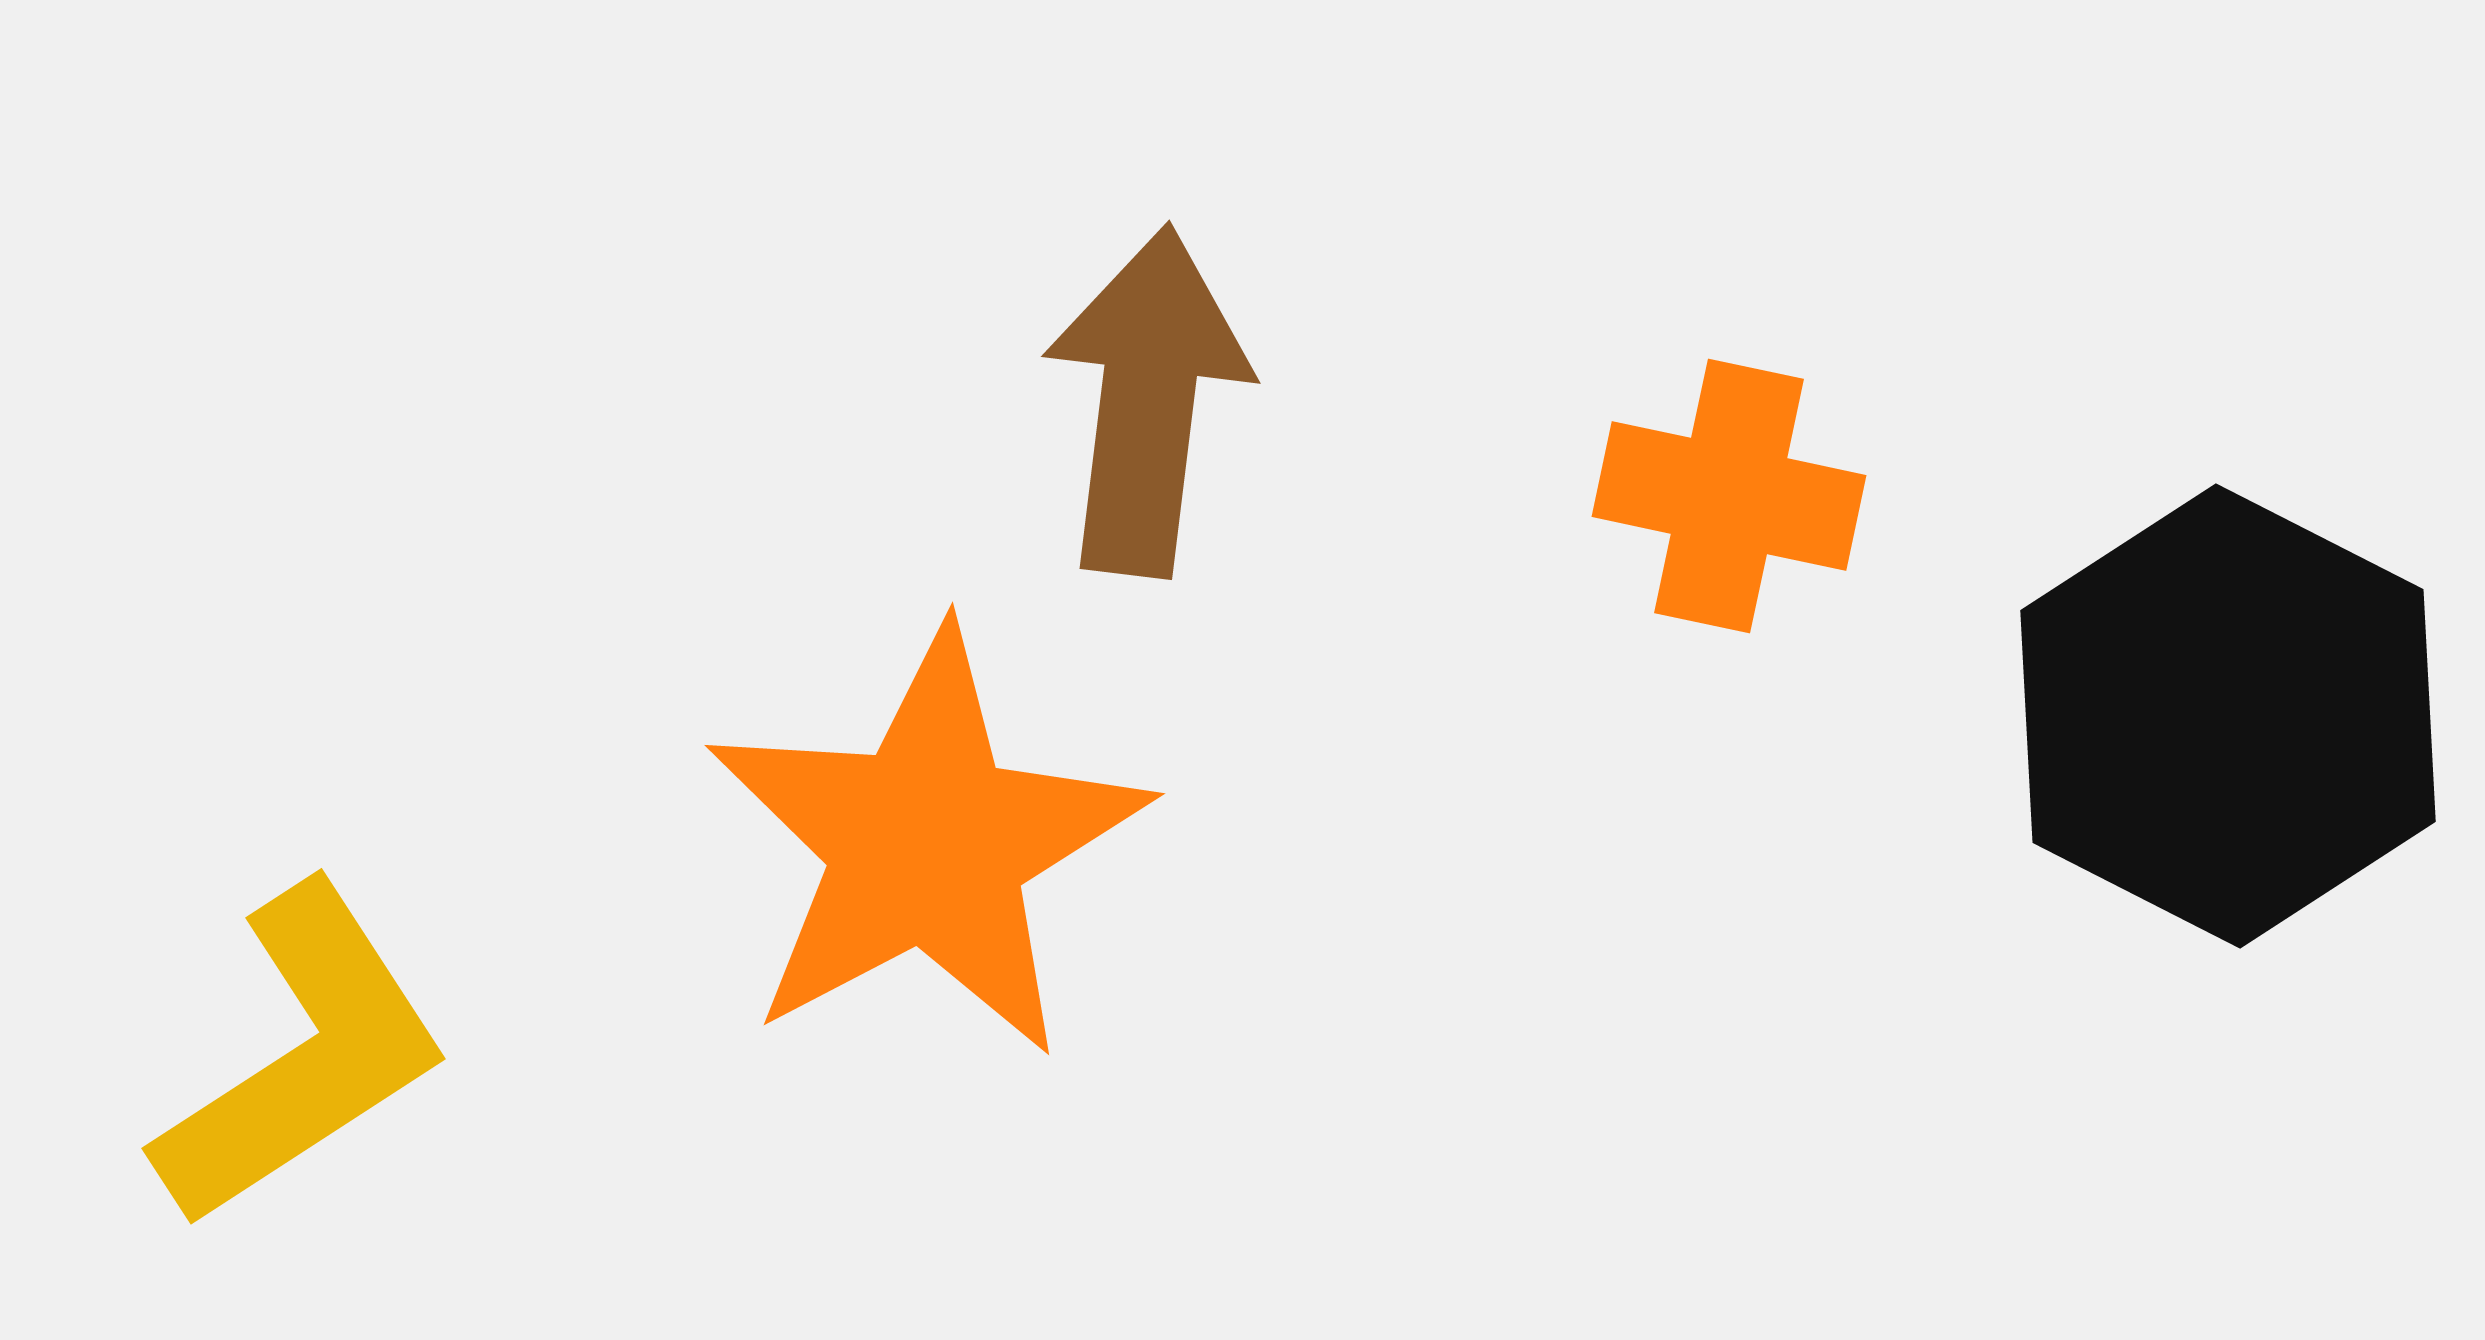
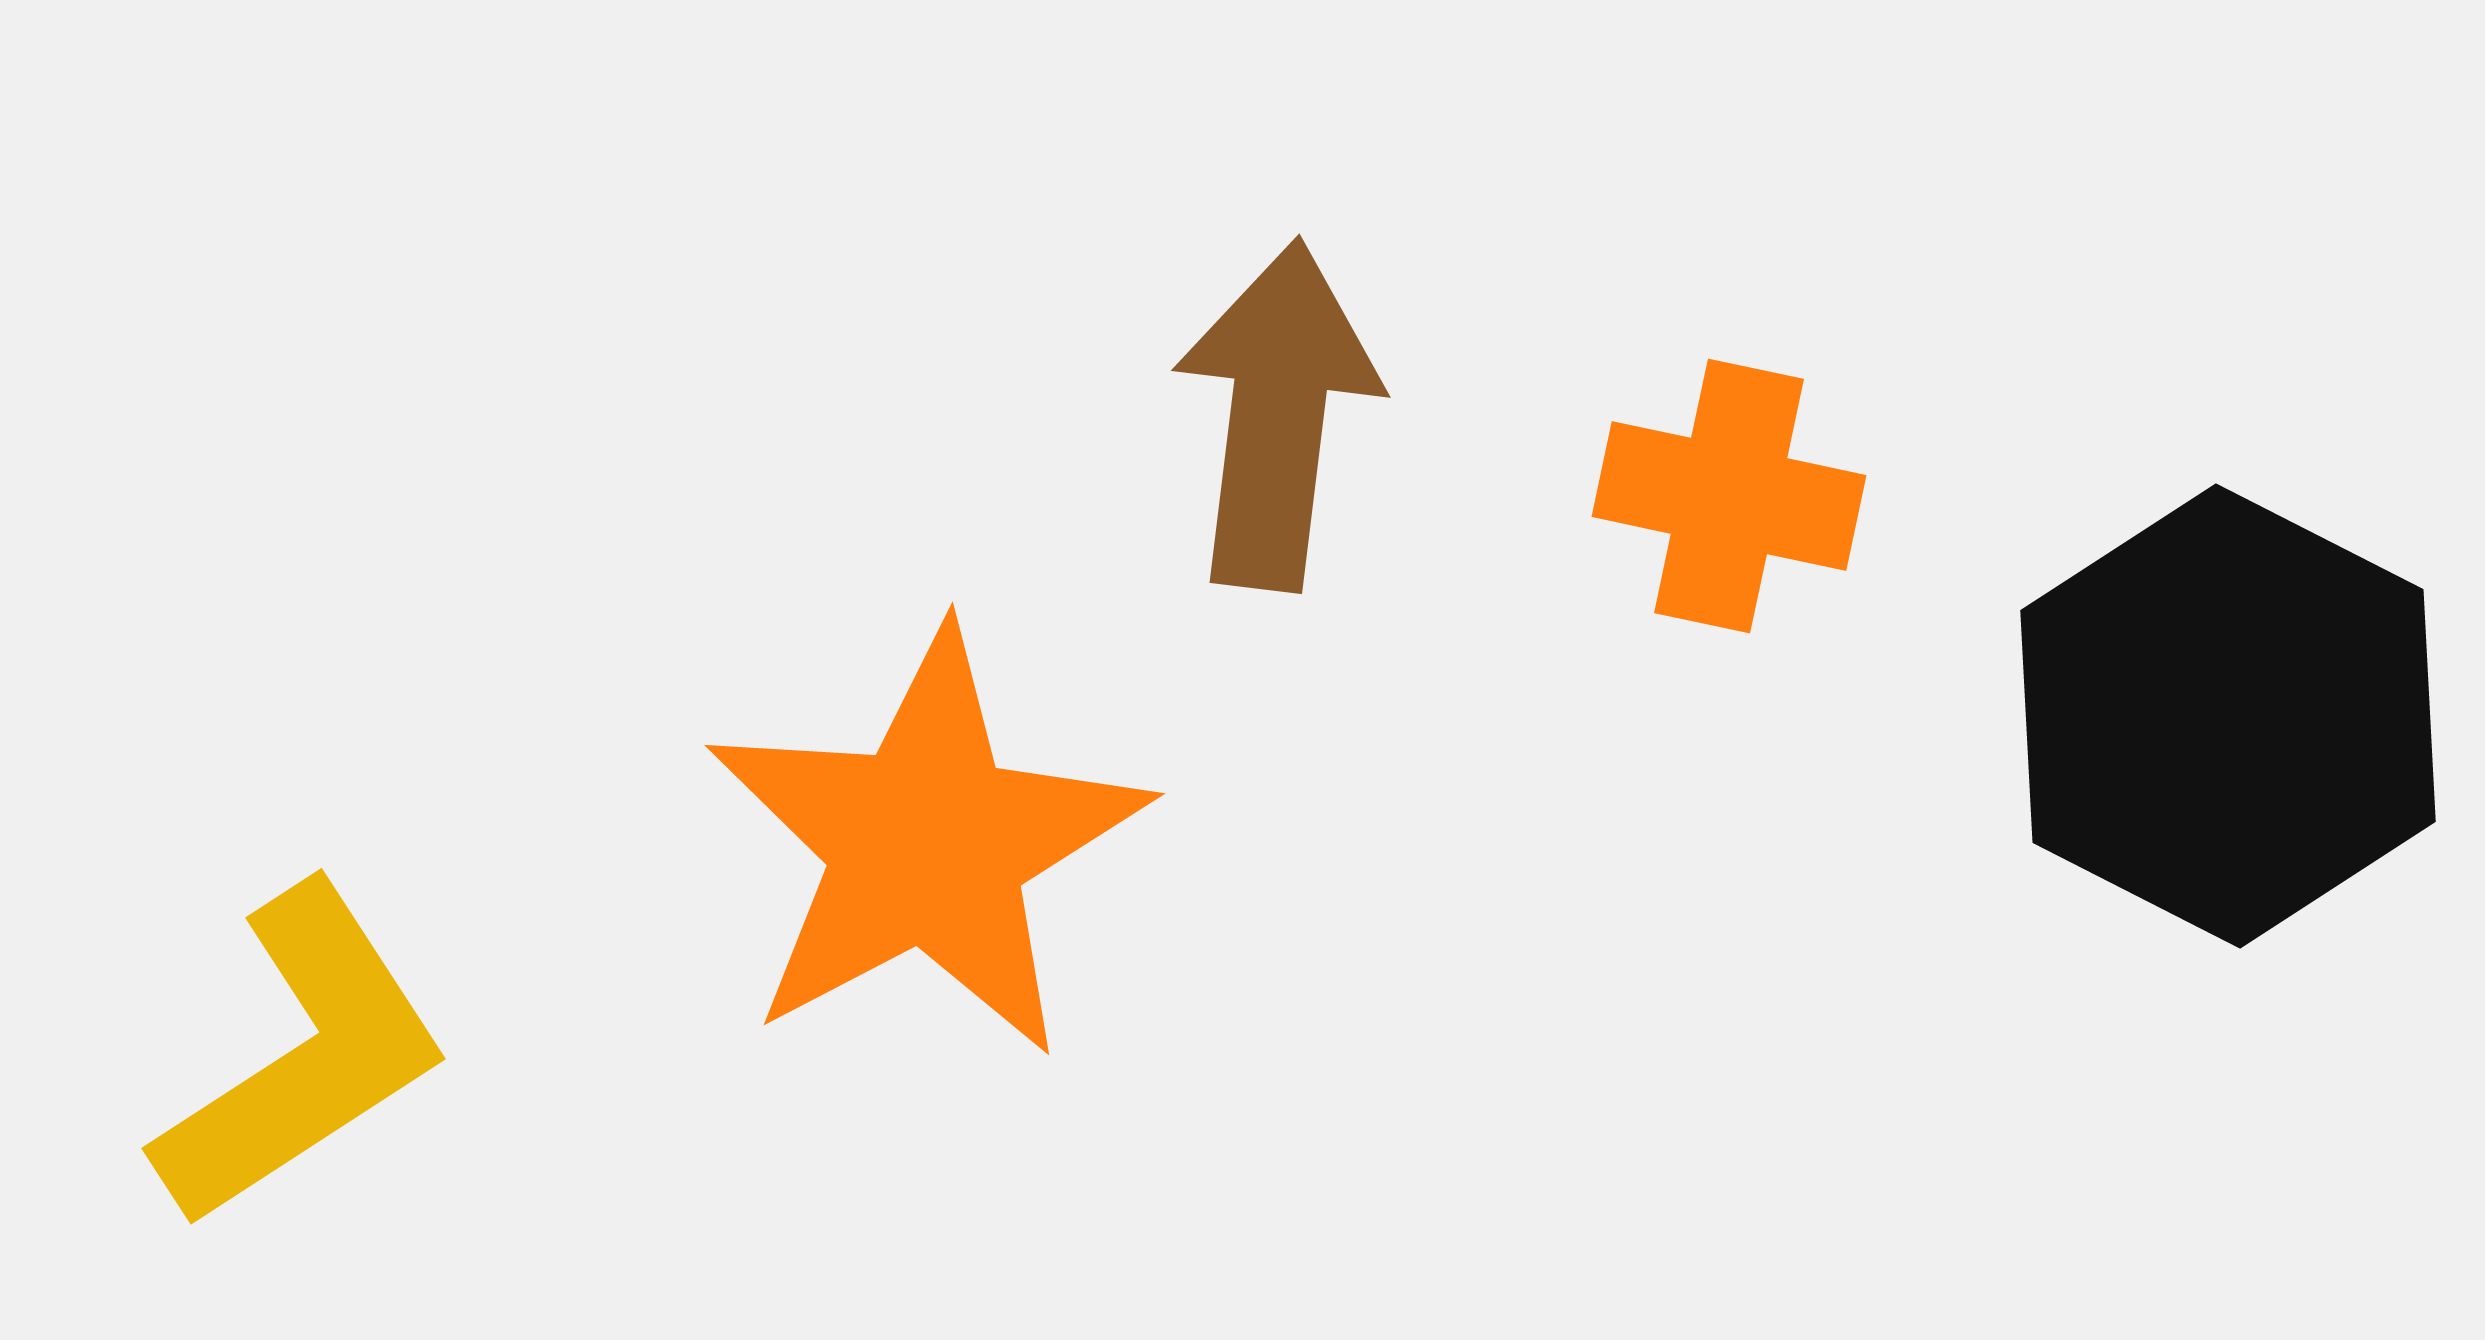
brown arrow: moved 130 px right, 14 px down
